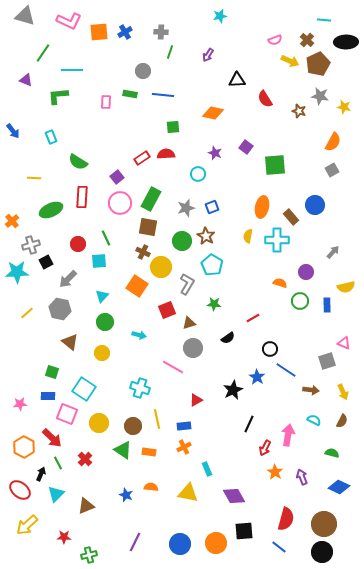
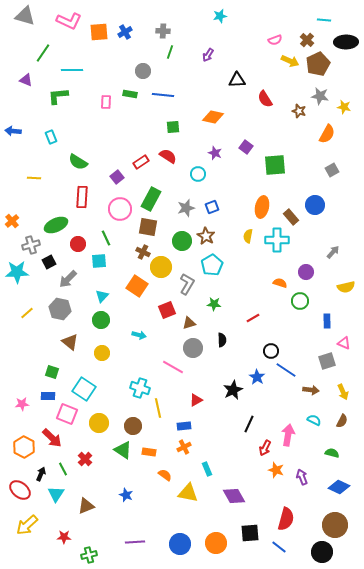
gray cross at (161, 32): moved 2 px right, 1 px up
orange diamond at (213, 113): moved 4 px down
blue arrow at (13, 131): rotated 133 degrees clockwise
orange semicircle at (333, 142): moved 6 px left, 8 px up
red semicircle at (166, 154): moved 2 px right, 2 px down; rotated 36 degrees clockwise
red rectangle at (142, 158): moved 1 px left, 4 px down
pink circle at (120, 203): moved 6 px down
green ellipse at (51, 210): moved 5 px right, 15 px down
black square at (46, 262): moved 3 px right
cyan pentagon at (212, 265): rotated 10 degrees clockwise
blue rectangle at (327, 305): moved 16 px down
green circle at (105, 322): moved 4 px left, 2 px up
black semicircle at (228, 338): moved 6 px left, 2 px down; rotated 56 degrees counterclockwise
black circle at (270, 349): moved 1 px right, 2 px down
pink star at (20, 404): moved 2 px right
yellow line at (157, 419): moved 1 px right, 11 px up
green line at (58, 463): moved 5 px right, 6 px down
orange star at (275, 472): moved 1 px right, 2 px up; rotated 14 degrees counterclockwise
orange semicircle at (151, 487): moved 14 px right, 12 px up; rotated 32 degrees clockwise
cyan triangle at (56, 494): rotated 12 degrees counterclockwise
brown circle at (324, 524): moved 11 px right, 1 px down
black square at (244, 531): moved 6 px right, 2 px down
purple line at (135, 542): rotated 60 degrees clockwise
